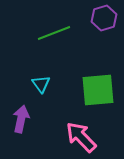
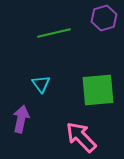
green line: rotated 8 degrees clockwise
